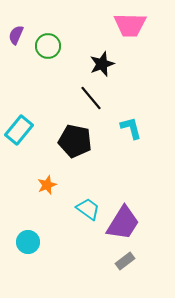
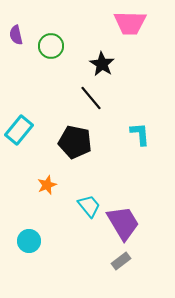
pink trapezoid: moved 2 px up
purple semicircle: rotated 36 degrees counterclockwise
green circle: moved 3 px right
black star: rotated 20 degrees counterclockwise
cyan L-shape: moved 9 px right, 6 px down; rotated 10 degrees clockwise
black pentagon: moved 1 px down
cyan trapezoid: moved 1 px right, 3 px up; rotated 15 degrees clockwise
purple trapezoid: rotated 63 degrees counterclockwise
cyan circle: moved 1 px right, 1 px up
gray rectangle: moved 4 px left
